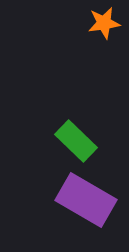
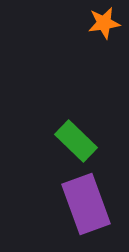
purple rectangle: moved 4 px down; rotated 40 degrees clockwise
